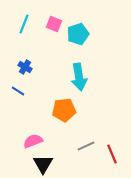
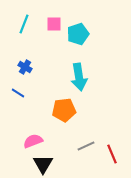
pink square: rotated 21 degrees counterclockwise
blue line: moved 2 px down
